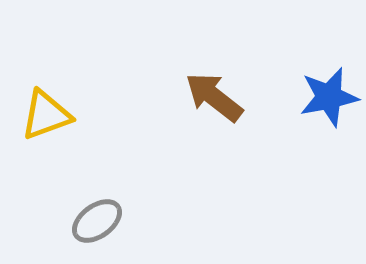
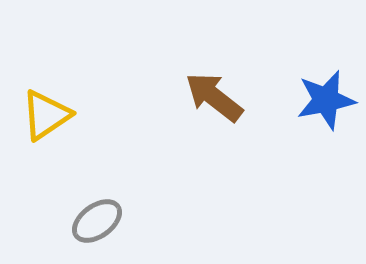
blue star: moved 3 px left, 3 px down
yellow triangle: rotated 14 degrees counterclockwise
